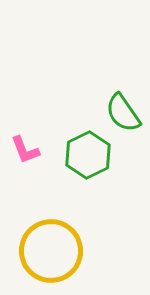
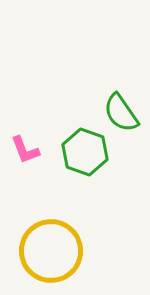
green semicircle: moved 2 px left
green hexagon: moved 3 px left, 3 px up; rotated 15 degrees counterclockwise
